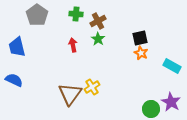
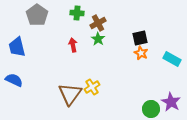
green cross: moved 1 px right, 1 px up
brown cross: moved 2 px down
cyan rectangle: moved 7 px up
